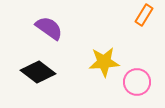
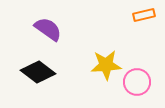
orange rectangle: rotated 45 degrees clockwise
purple semicircle: moved 1 px left, 1 px down
yellow star: moved 2 px right, 3 px down
